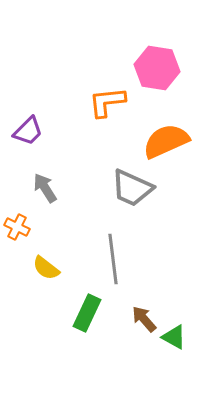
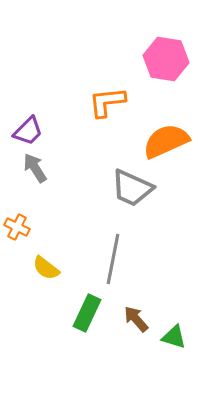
pink hexagon: moved 9 px right, 9 px up
gray arrow: moved 10 px left, 20 px up
gray line: rotated 18 degrees clockwise
brown arrow: moved 8 px left
green triangle: rotated 12 degrees counterclockwise
